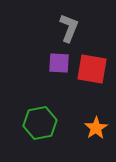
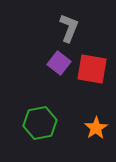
purple square: rotated 35 degrees clockwise
